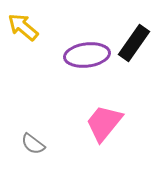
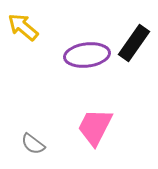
pink trapezoid: moved 9 px left, 4 px down; rotated 12 degrees counterclockwise
